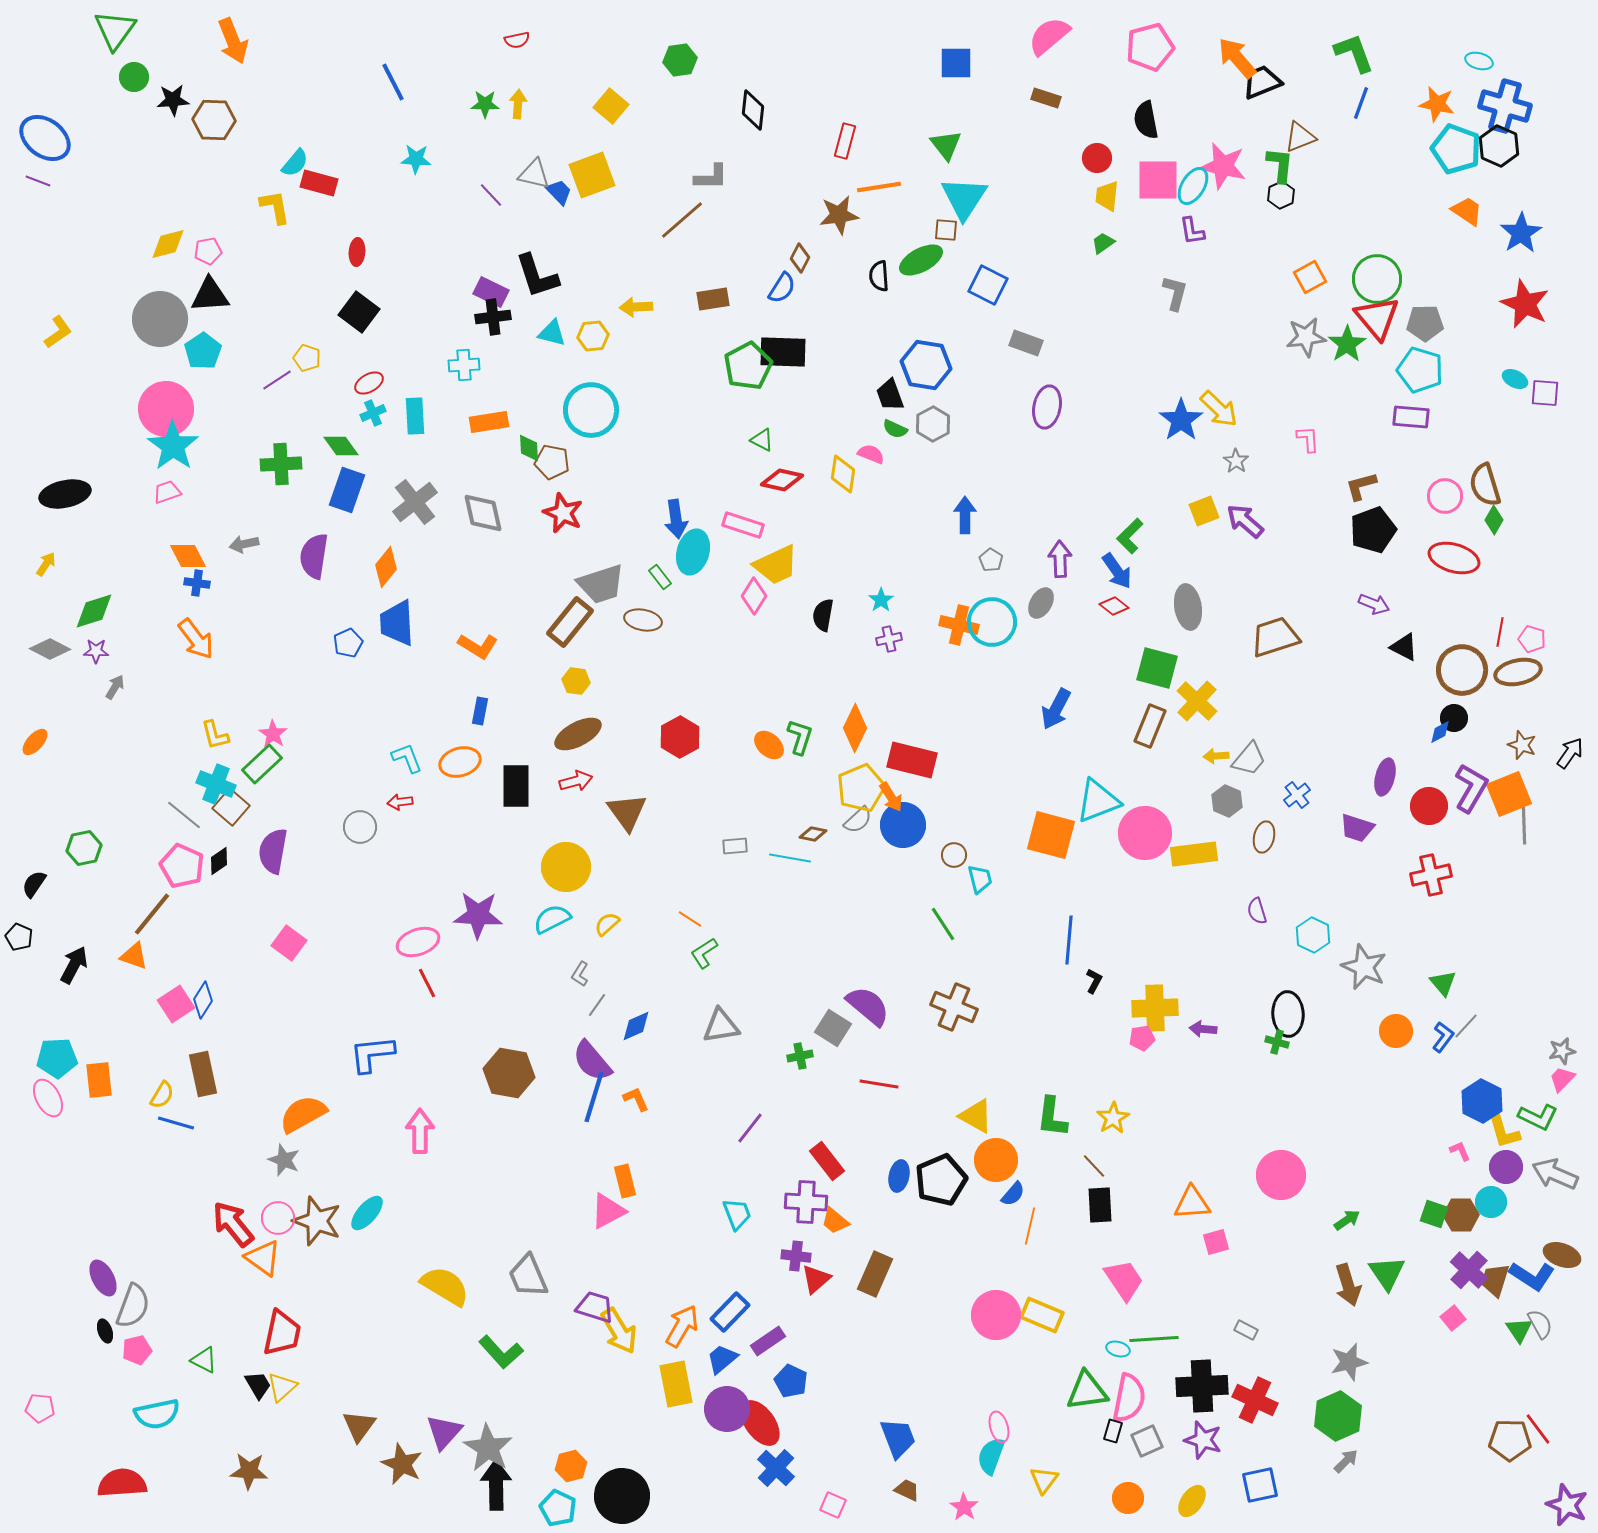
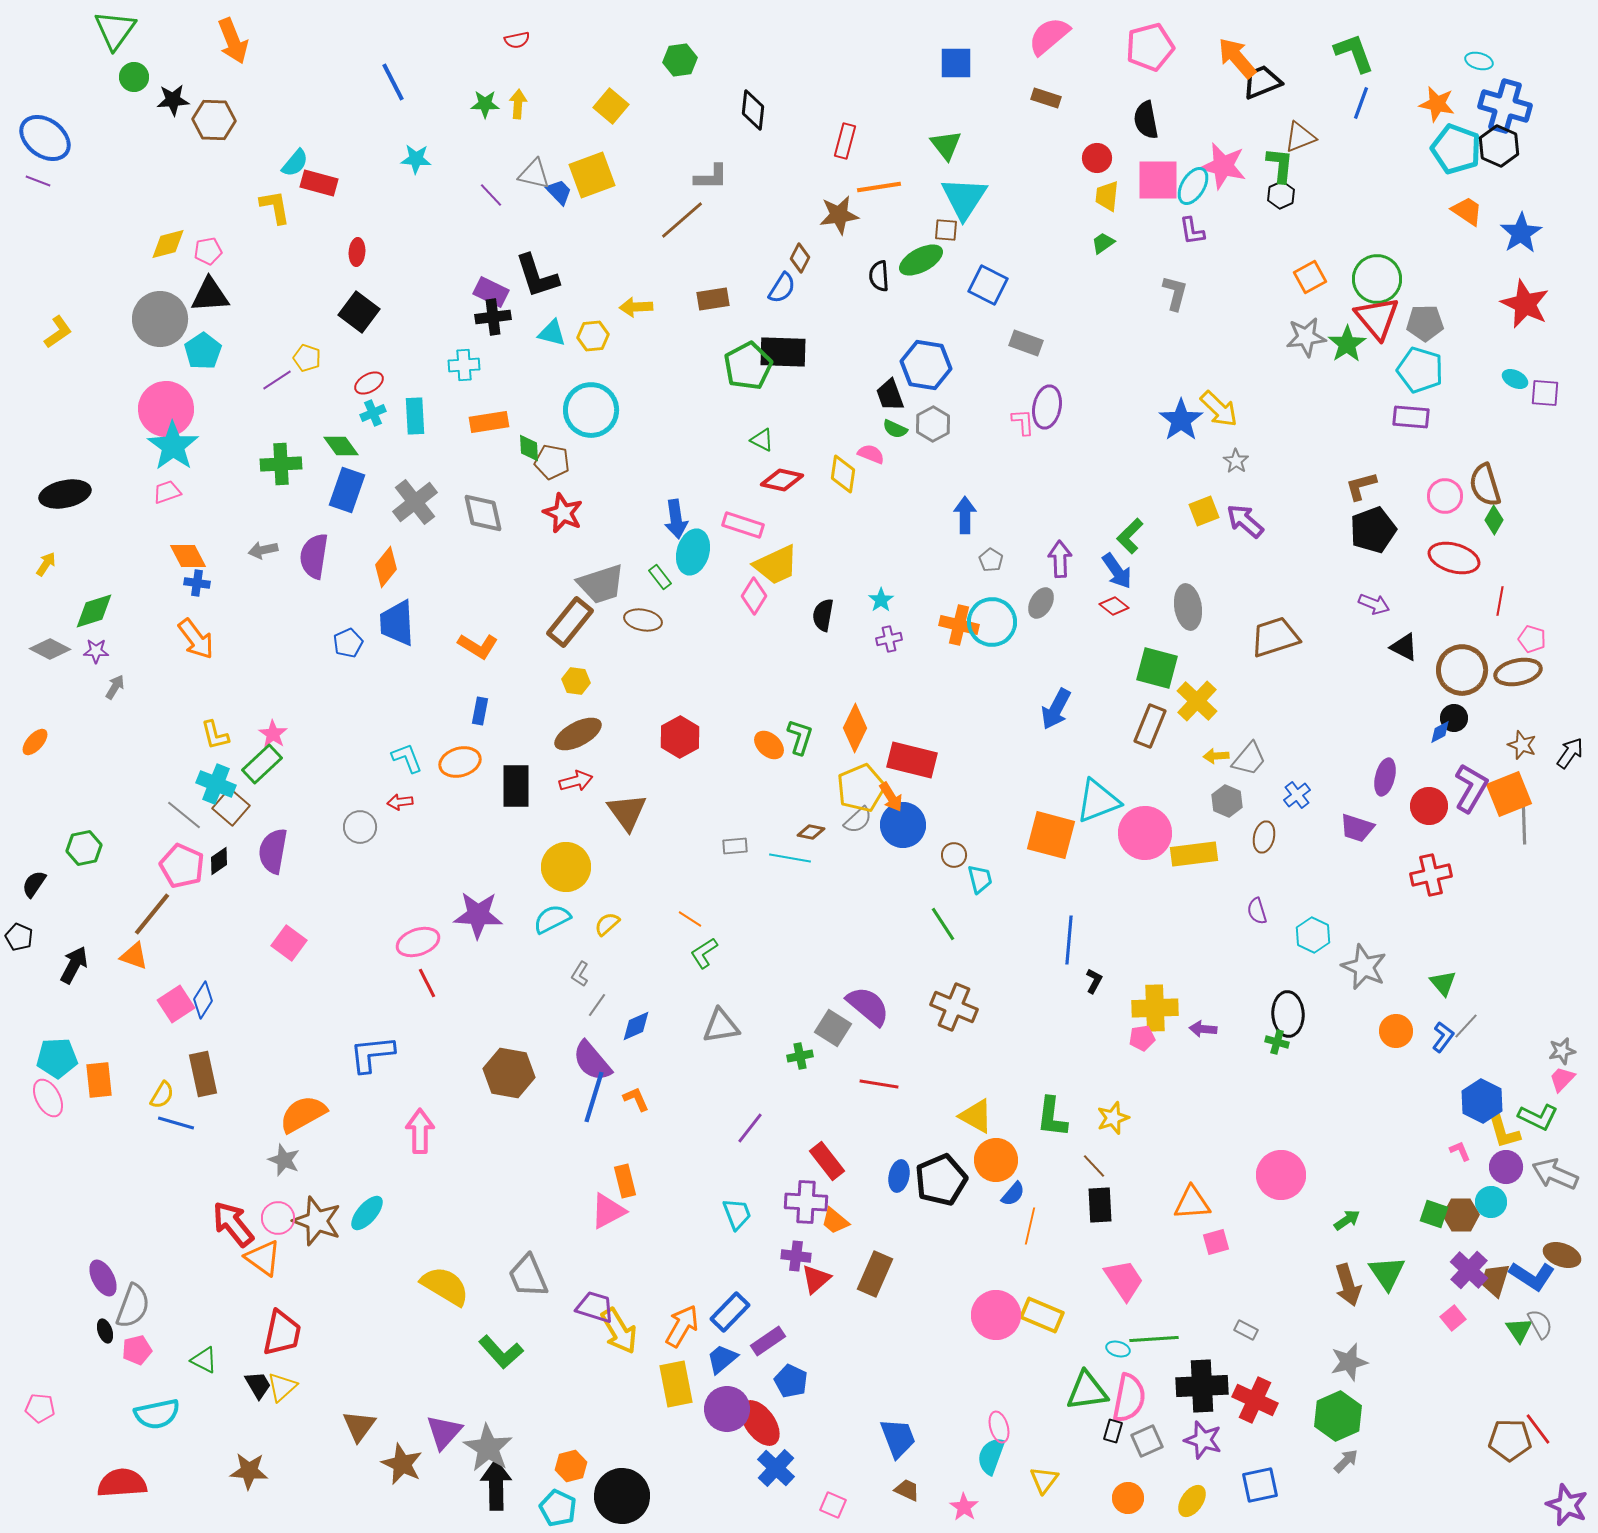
pink L-shape at (1308, 439): moved 285 px left, 17 px up
gray arrow at (244, 544): moved 19 px right, 6 px down
red line at (1500, 632): moved 31 px up
brown diamond at (813, 834): moved 2 px left, 2 px up
yellow star at (1113, 1118): rotated 12 degrees clockwise
